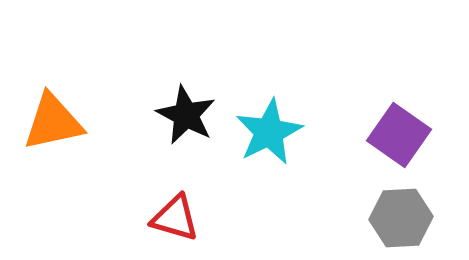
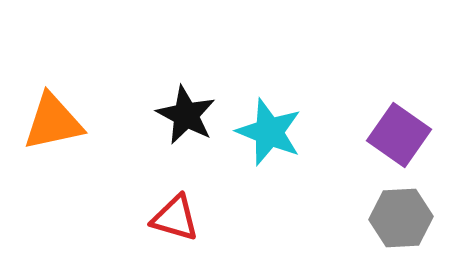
cyan star: rotated 24 degrees counterclockwise
